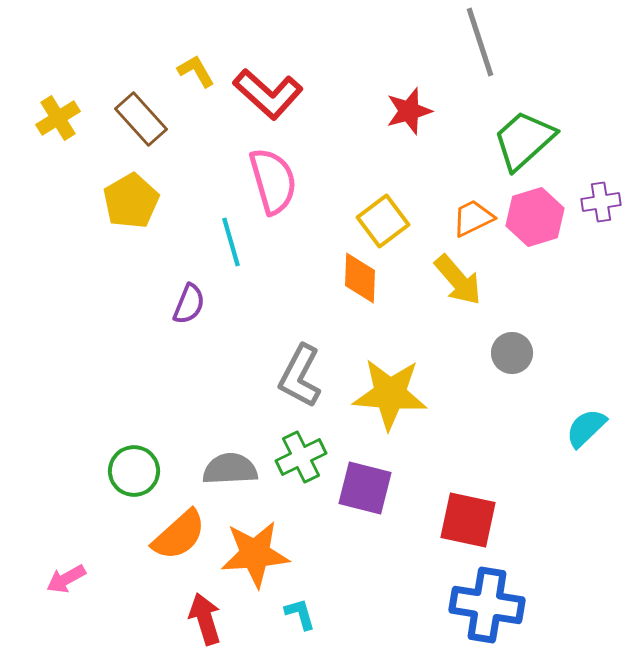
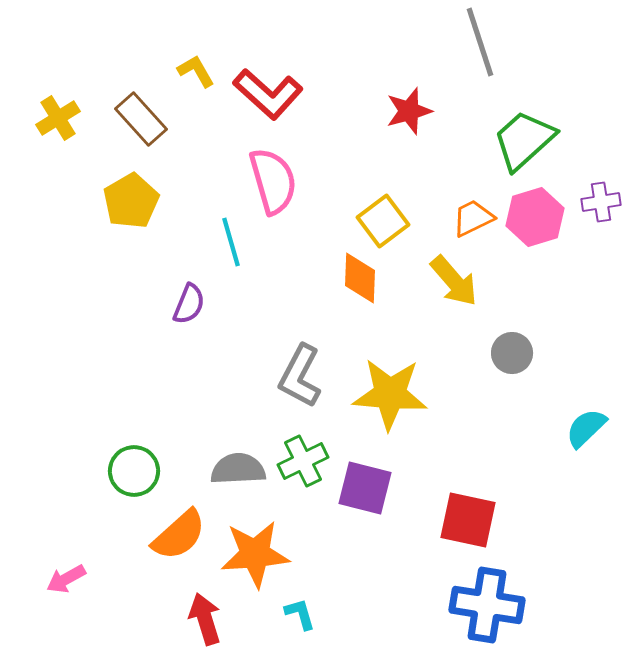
yellow arrow: moved 4 px left, 1 px down
green cross: moved 2 px right, 4 px down
gray semicircle: moved 8 px right
